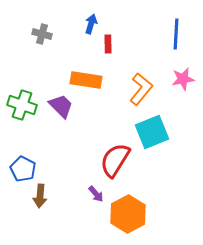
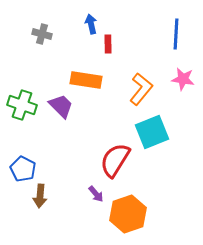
blue arrow: rotated 30 degrees counterclockwise
pink star: rotated 20 degrees clockwise
orange hexagon: rotated 9 degrees clockwise
